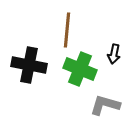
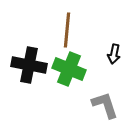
green cross: moved 11 px left
gray L-shape: rotated 56 degrees clockwise
